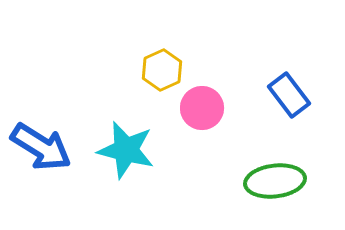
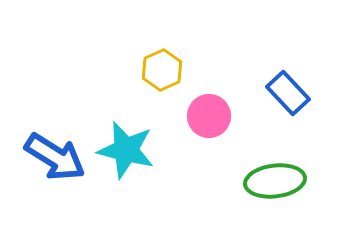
blue rectangle: moved 1 px left, 2 px up; rotated 6 degrees counterclockwise
pink circle: moved 7 px right, 8 px down
blue arrow: moved 14 px right, 10 px down
